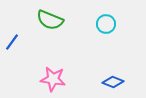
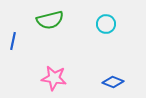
green semicircle: rotated 36 degrees counterclockwise
blue line: moved 1 px right, 1 px up; rotated 24 degrees counterclockwise
pink star: moved 1 px right, 1 px up
